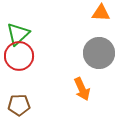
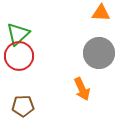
brown pentagon: moved 4 px right, 1 px down
